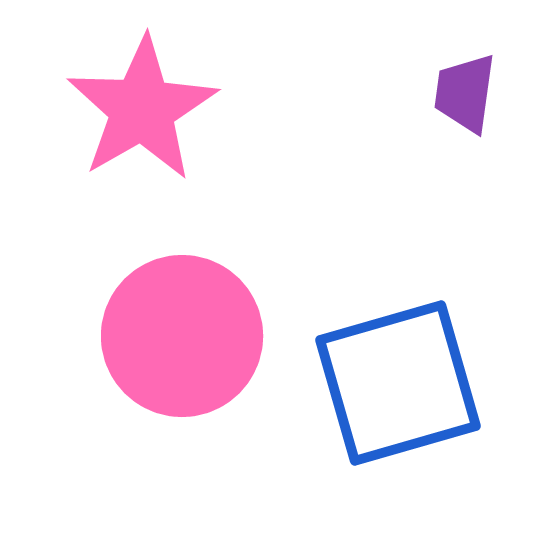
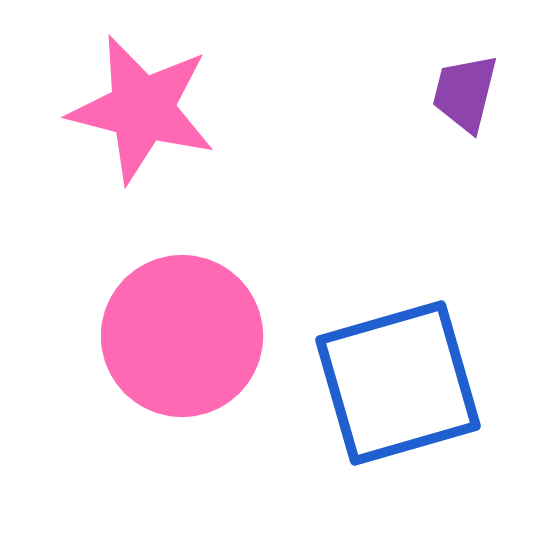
purple trapezoid: rotated 6 degrees clockwise
pink star: rotated 28 degrees counterclockwise
